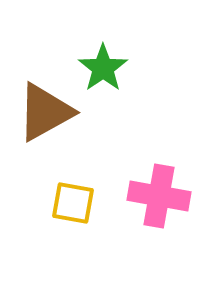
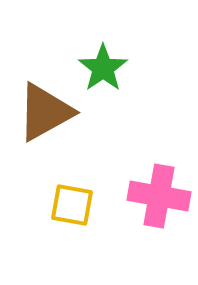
yellow square: moved 1 px left, 2 px down
